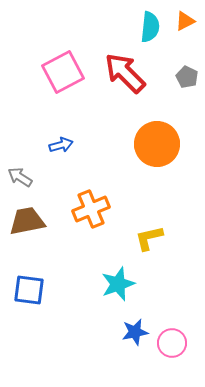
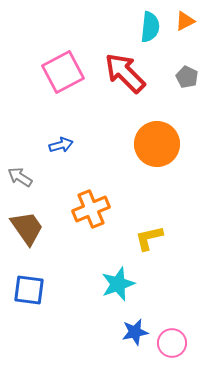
brown trapezoid: moved 7 px down; rotated 66 degrees clockwise
